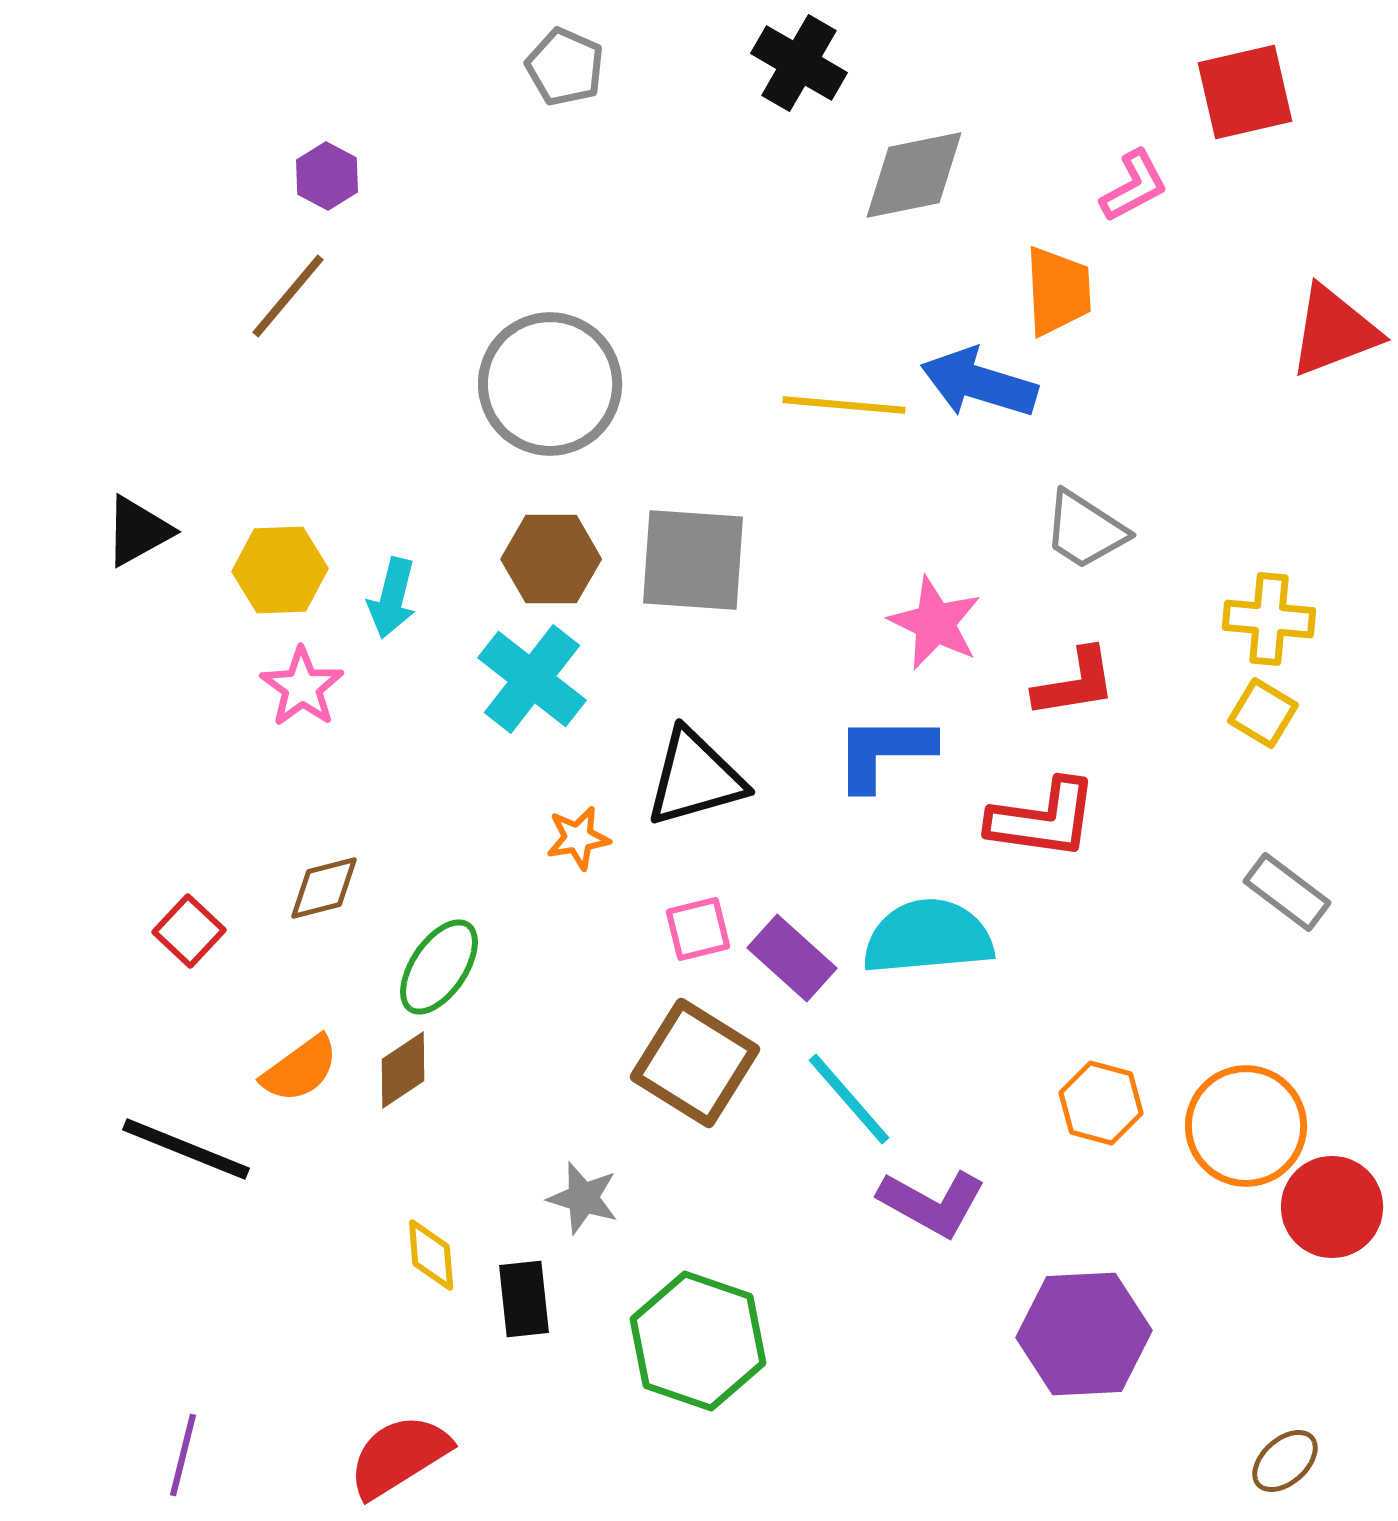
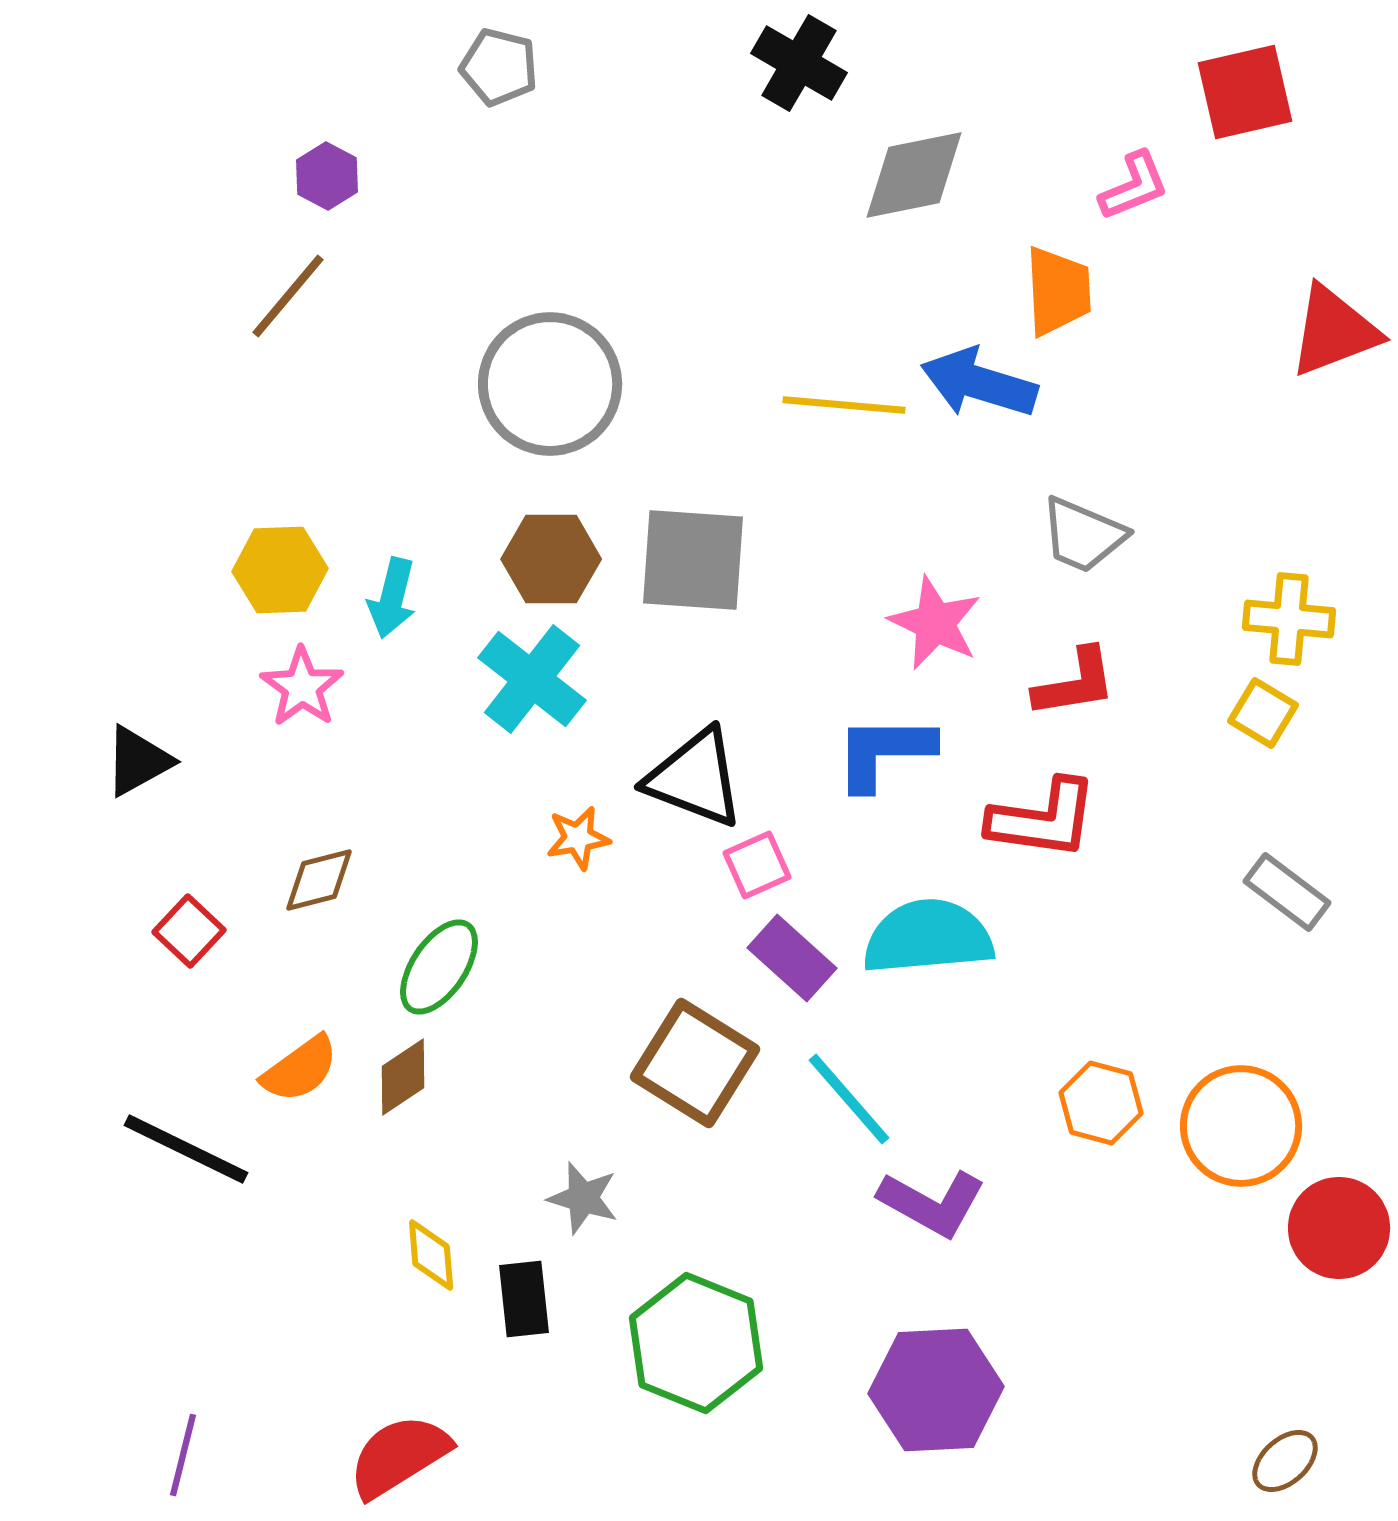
gray pentagon at (565, 67): moved 66 px left; rotated 10 degrees counterclockwise
pink L-shape at (1134, 186): rotated 6 degrees clockwise
gray trapezoid at (1085, 530): moved 2 px left, 5 px down; rotated 10 degrees counterclockwise
black triangle at (138, 531): moved 230 px down
yellow cross at (1269, 619): moved 20 px right
black triangle at (695, 778): rotated 37 degrees clockwise
brown diamond at (324, 888): moved 5 px left, 8 px up
pink square at (698, 929): moved 59 px right, 64 px up; rotated 10 degrees counterclockwise
brown diamond at (403, 1070): moved 7 px down
orange circle at (1246, 1126): moved 5 px left
black line at (186, 1149): rotated 4 degrees clockwise
red circle at (1332, 1207): moved 7 px right, 21 px down
purple hexagon at (1084, 1334): moved 148 px left, 56 px down
green hexagon at (698, 1341): moved 2 px left, 2 px down; rotated 3 degrees clockwise
